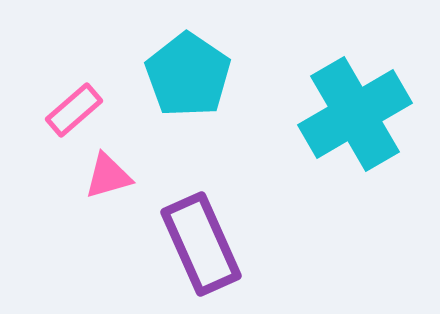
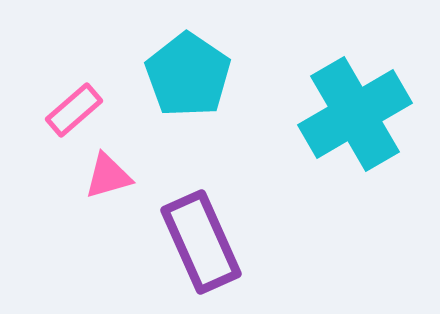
purple rectangle: moved 2 px up
